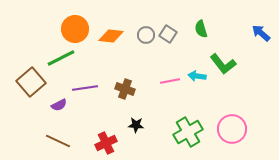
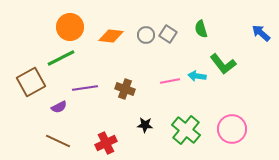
orange circle: moved 5 px left, 2 px up
brown square: rotated 12 degrees clockwise
purple semicircle: moved 2 px down
black star: moved 9 px right
green cross: moved 2 px left, 2 px up; rotated 20 degrees counterclockwise
